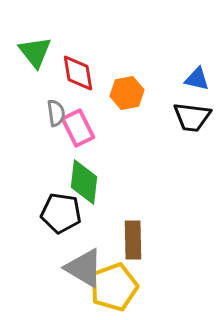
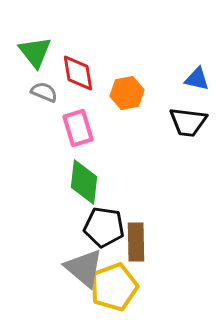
gray semicircle: moved 12 px left, 21 px up; rotated 60 degrees counterclockwise
black trapezoid: moved 4 px left, 5 px down
pink rectangle: rotated 9 degrees clockwise
black pentagon: moved 43 px right, 14 px down
brown rectangle: moved 3 px right, 2 px down
gray triangle: rotated 9 degrees clockwise
